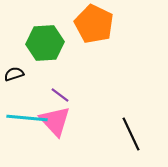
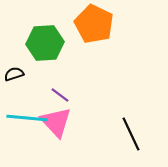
pink triangle: moved 1 px right, 1 px down
